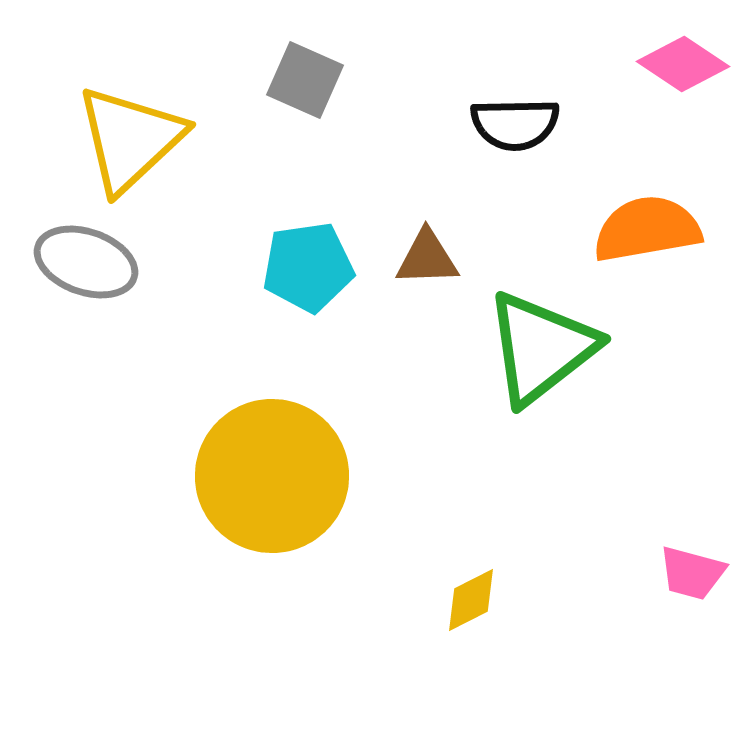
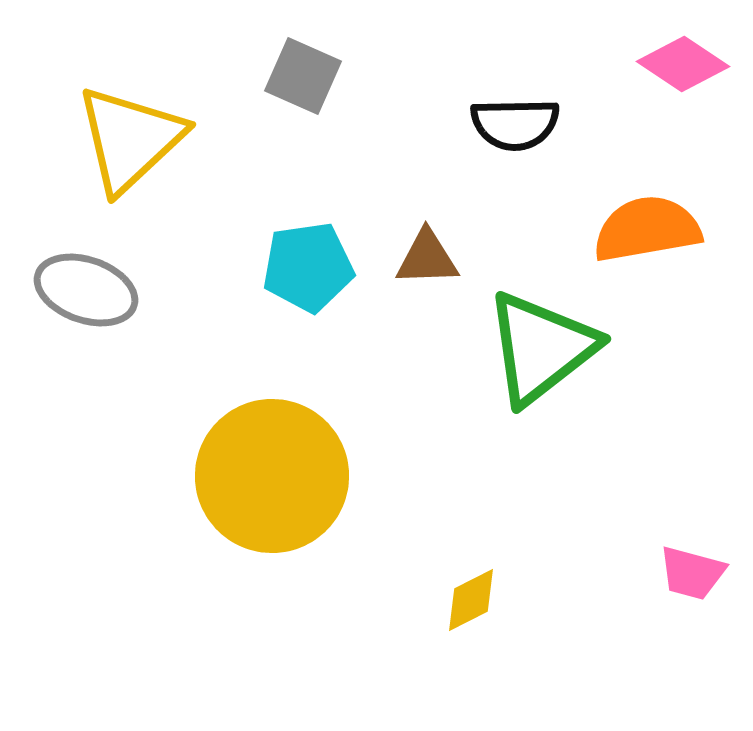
gray square: moved 2 px left, 4 px up
gray ellipse: moved 28 px down
